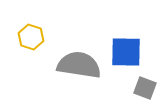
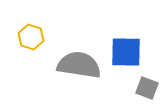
gray square: moved 2 px right
